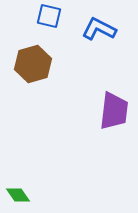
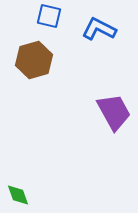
brown hexagon: moved 1 px right, 4 px up
purple trapezoid: moved 1 px down; rotated 36 degrees counterclockwise
green diamond: rotated 15 degrees clockwise
